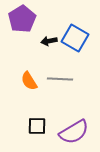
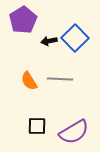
purple pentagon: moved 1 px right, 1 px down
blue square: rotated 16 degrees clockwise
